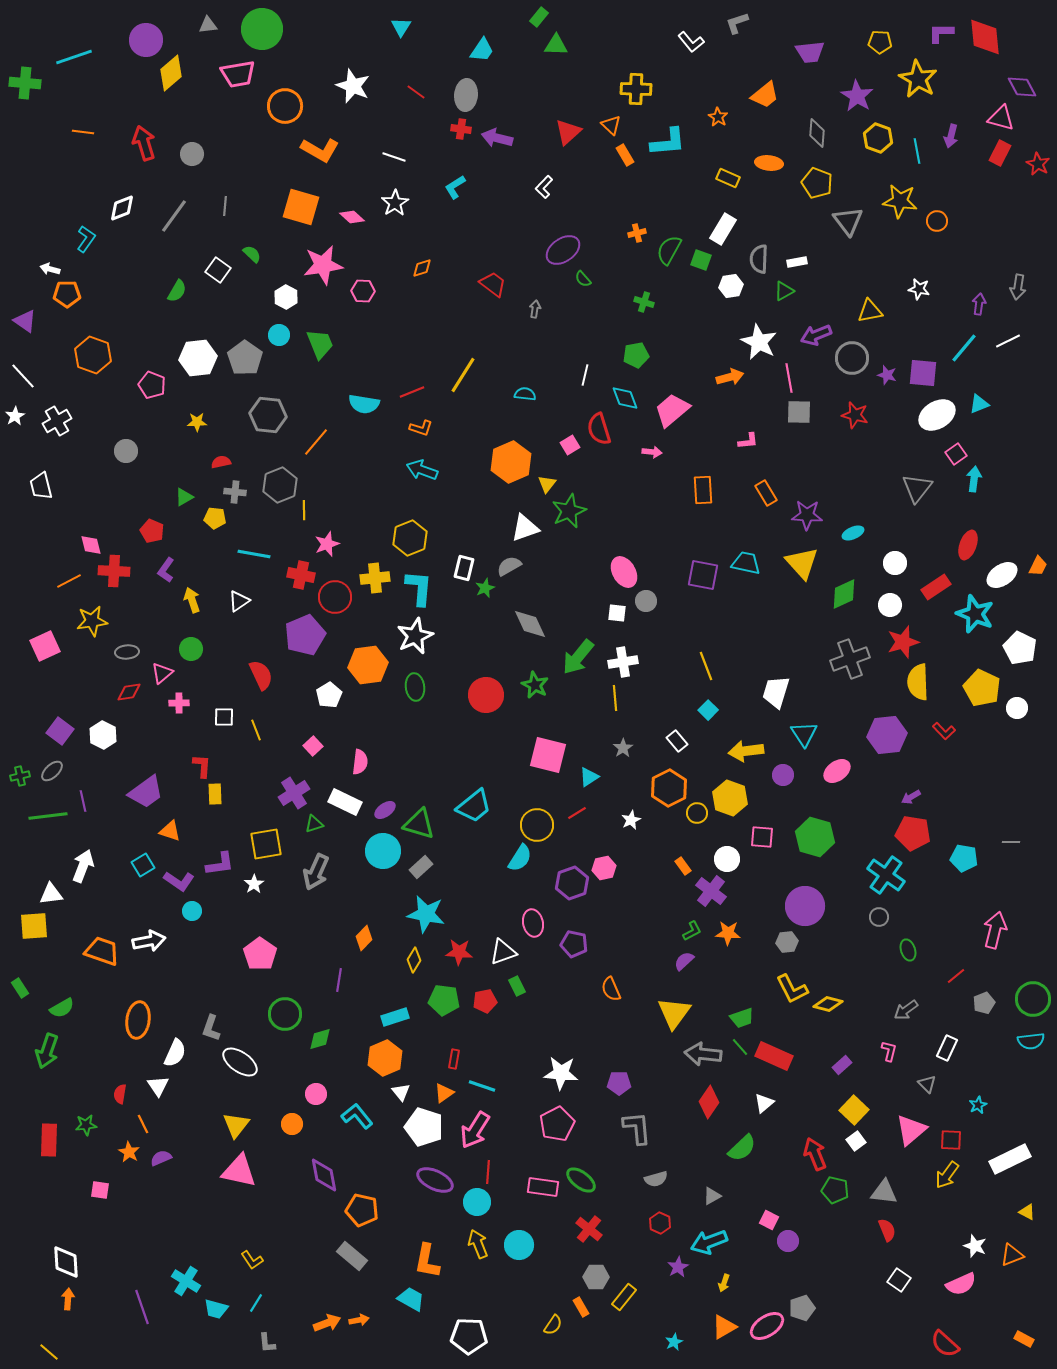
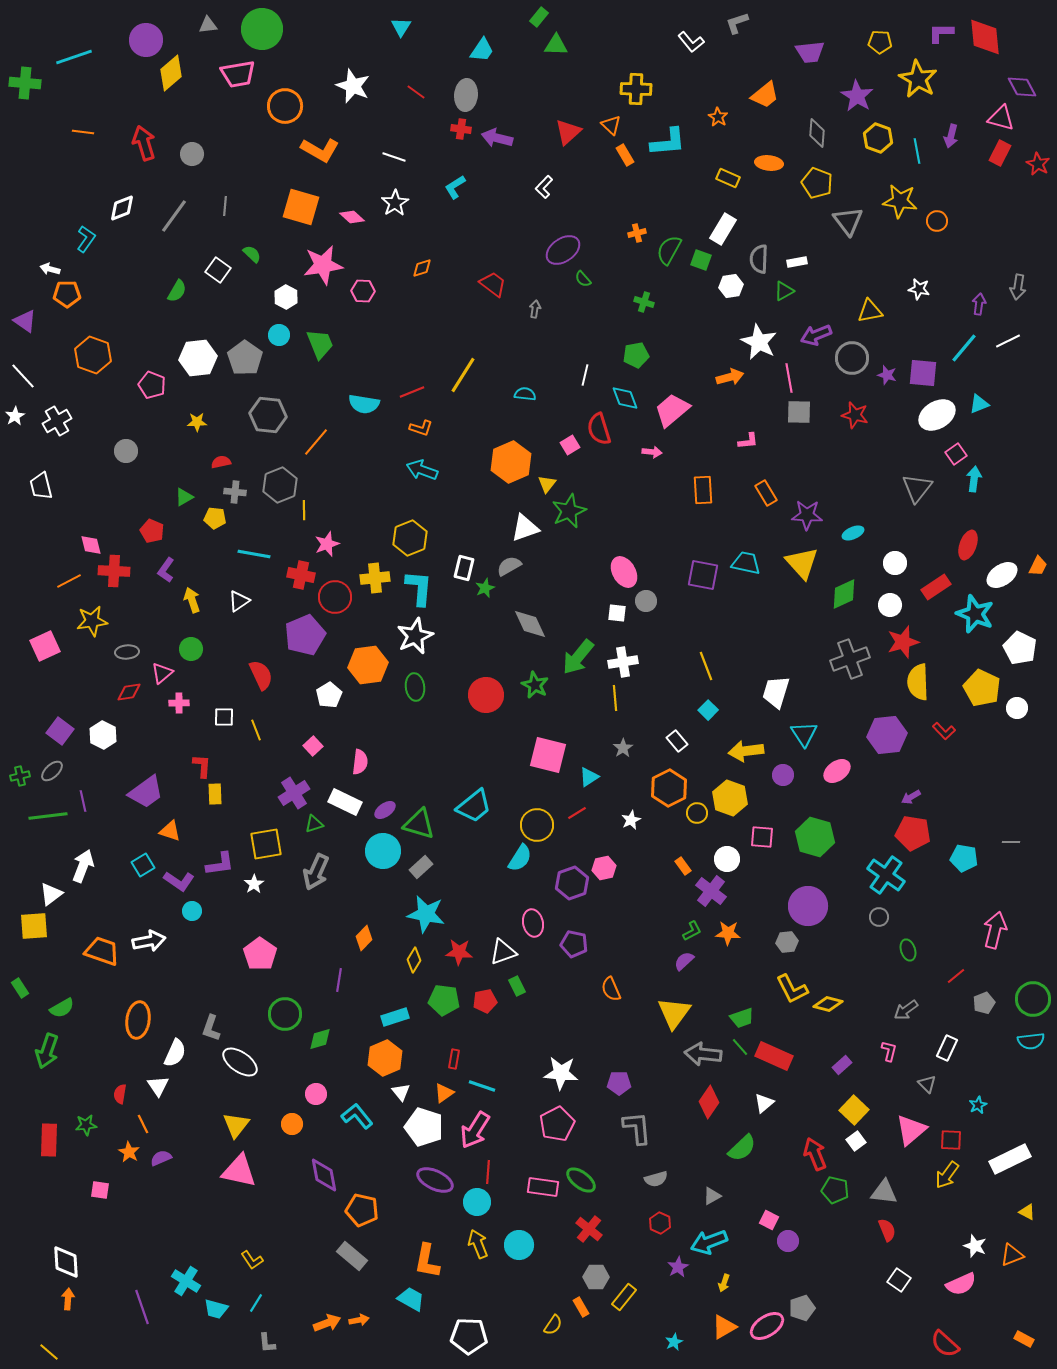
white triangle at (51, 894): rotated 30 degrees counterclockwise
purple circle at (805, 906): moved 3 px right
